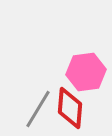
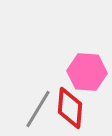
pink hexagon: moved 1 px right; rotated 12 degrees clockwise
